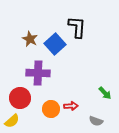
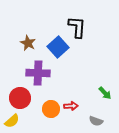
brown star: moved 2 px left, 4 px down
blue square: moved 3 px right, 3 px down
